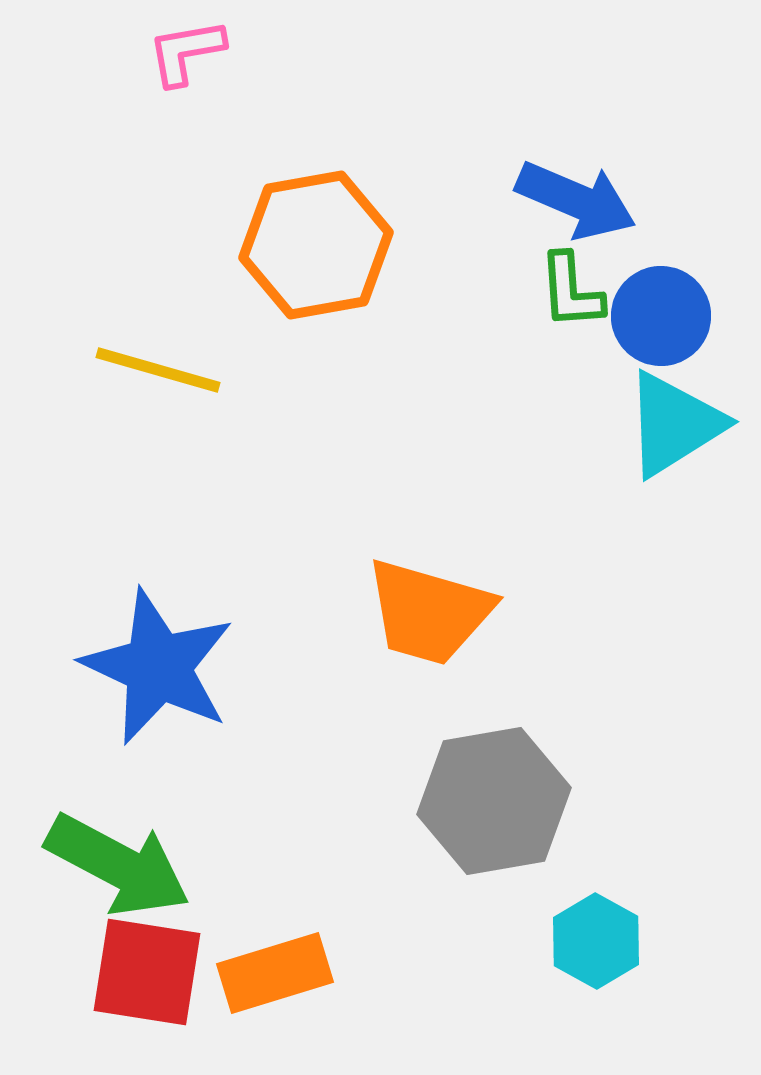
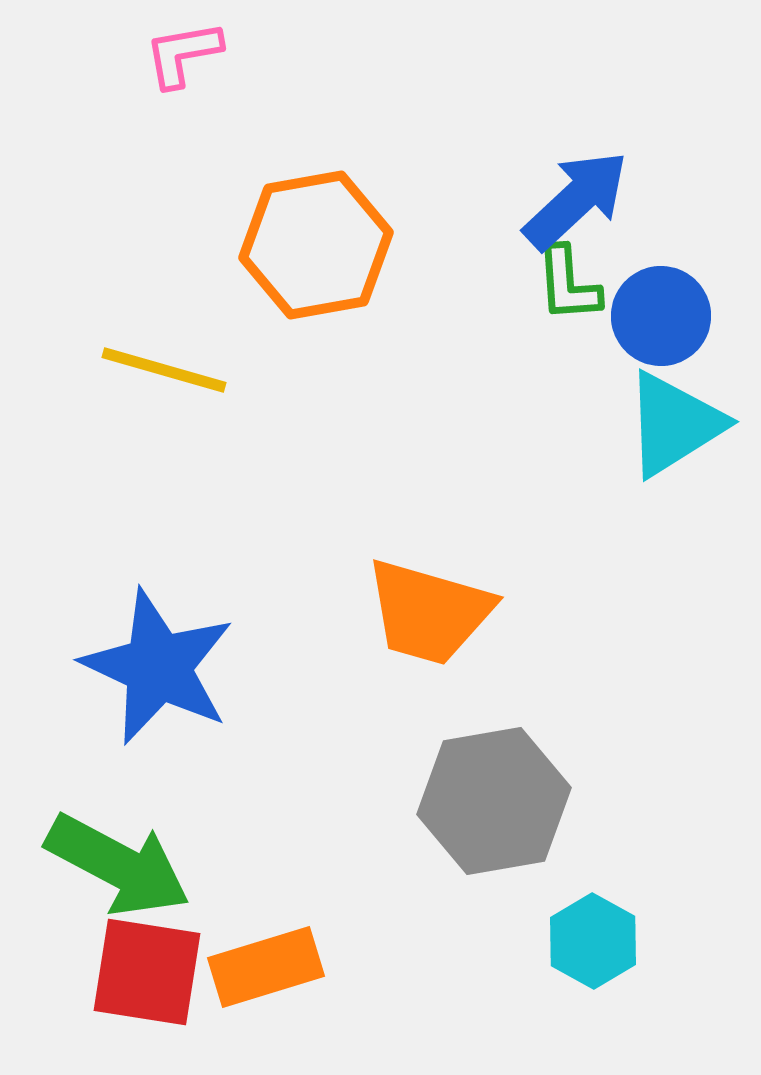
pink L-shape: moved 3 px left, 2 px down
blue arrow: rotated 66 degrees counterclockwise
green L-shape: moved 3 px left, 7 px up
yellow line: moved 6 px right
cyan hexagon: moved 3 px left
orange rectangle: moved 9 px left, 6 px up
